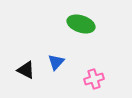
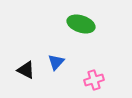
pink cross: moved 1 px down
